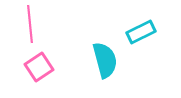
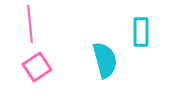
cyan rectangle: rotated 64 degrees counterclockwise
pink square: moved 2 px left
